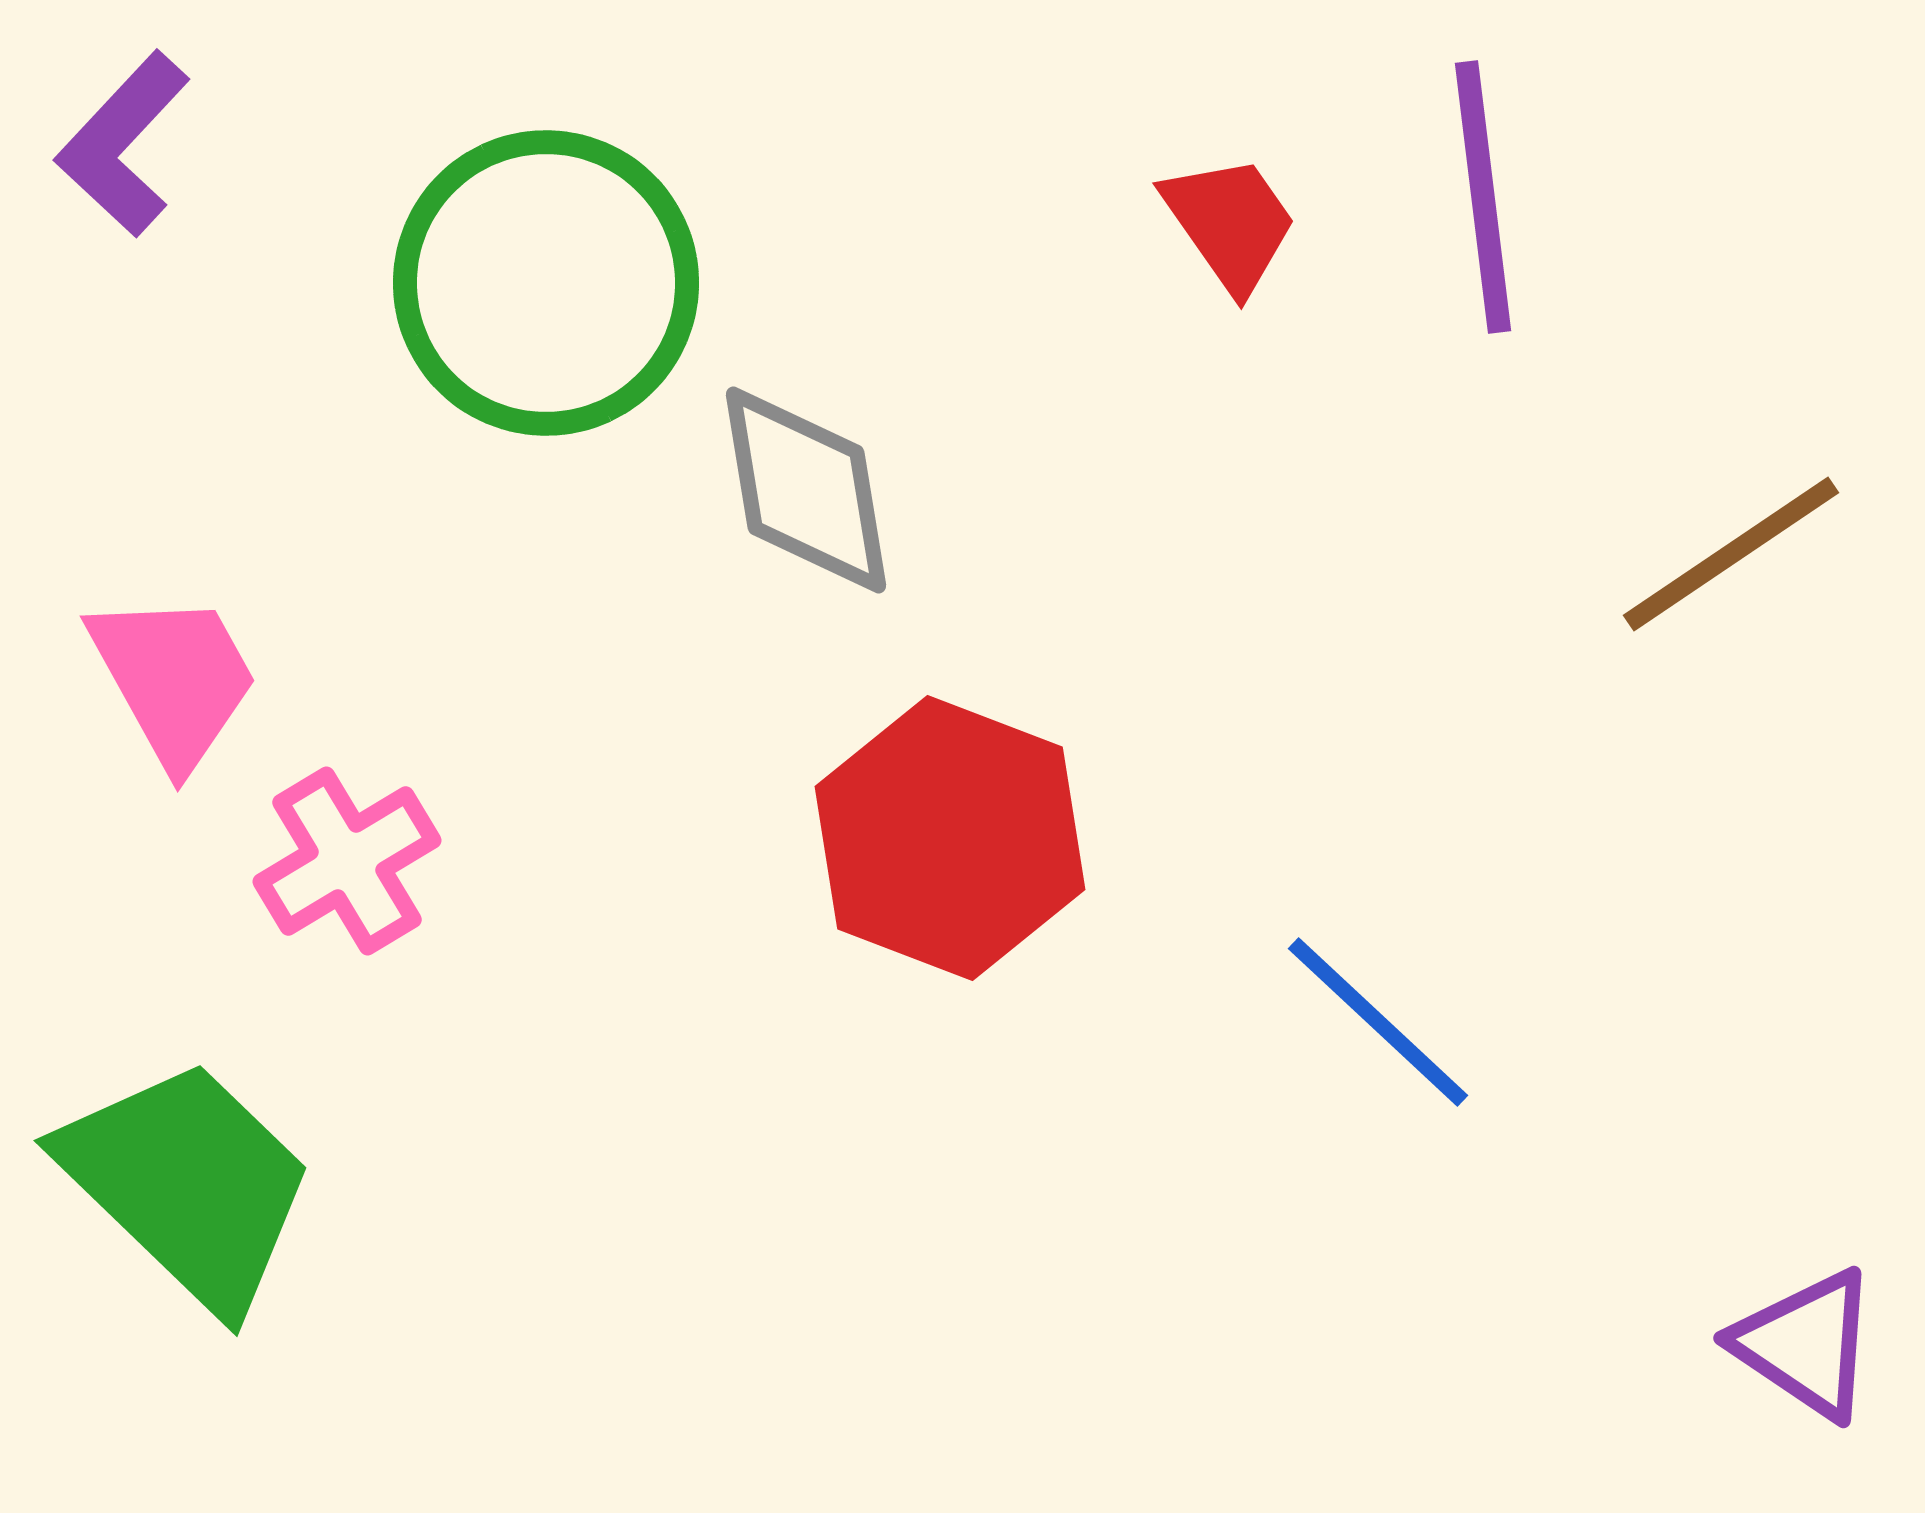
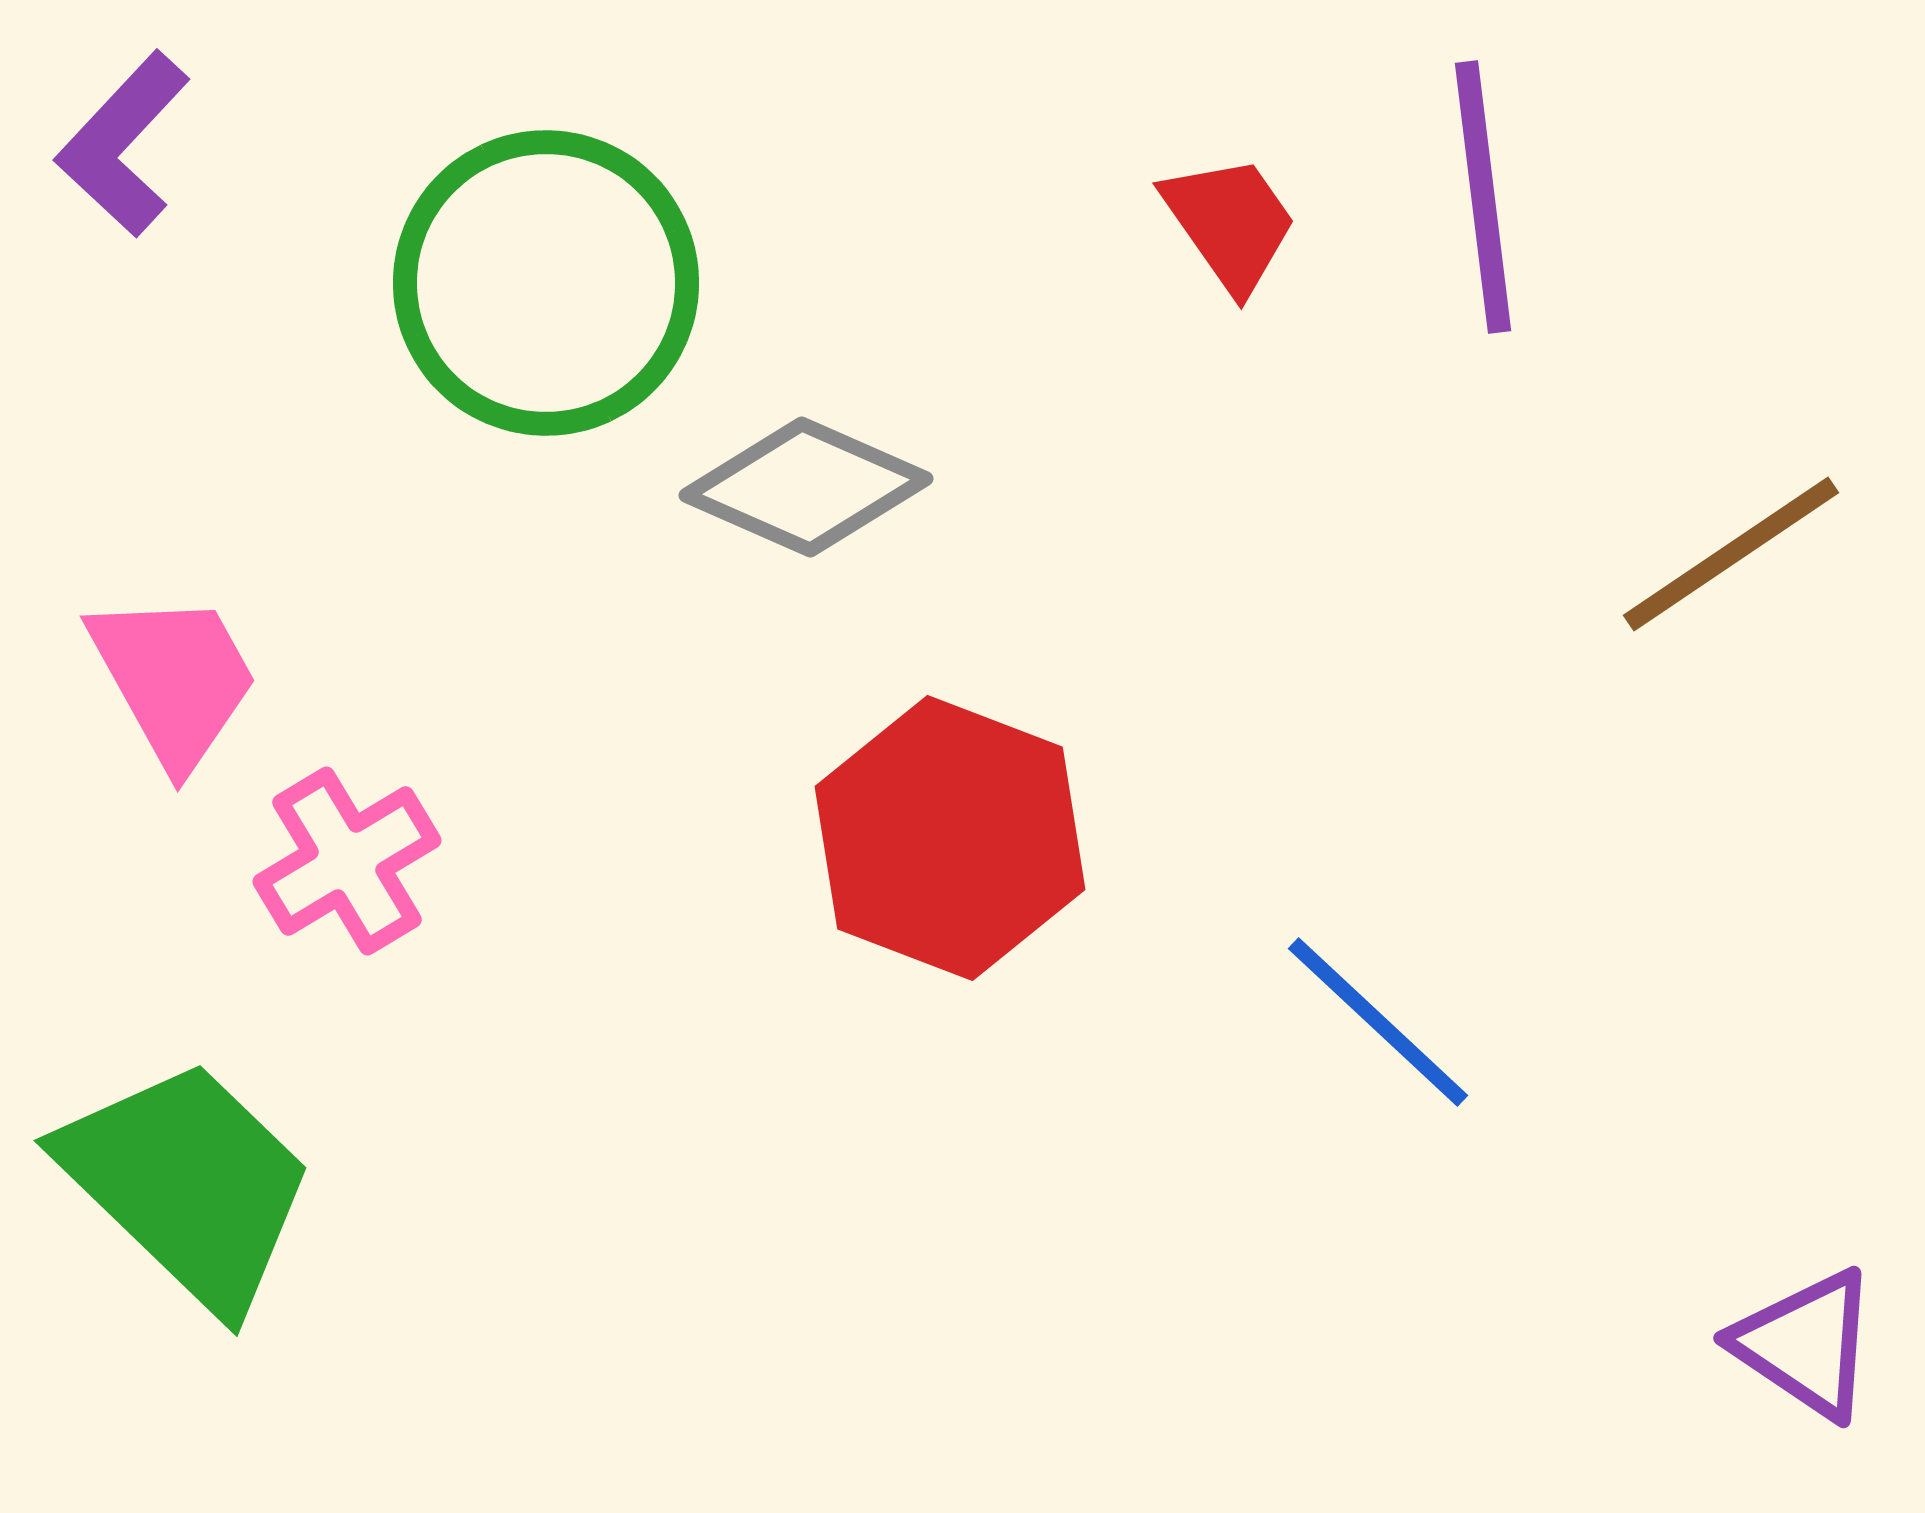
gray diamond: moved 3 px up; rotated 57 degrees counterclockwise
